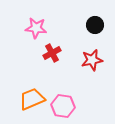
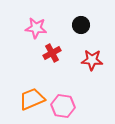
black circle: moved 14 px left
red star: rotated 15 degrees clockwise
